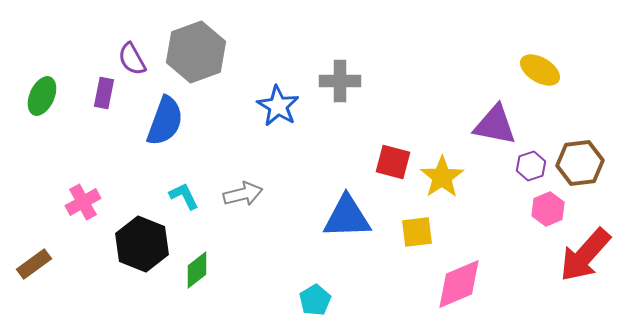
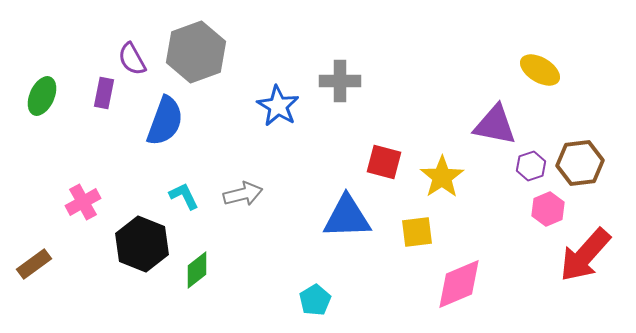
red square: moved 9 px left
